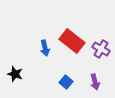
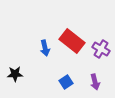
black star: rotated 21 degrees counterclockwise
blue square: rotated 16 degrees clockwise
